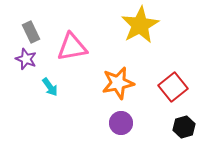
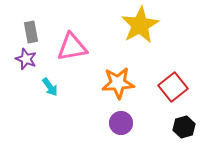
gray rectangle: rotated 15 degrees clockwise
orange star: rotated 8 degrees clockwise
